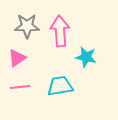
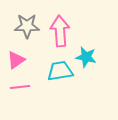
pink triangle: moved 1 px left, 2 px down
cyan trapezoid: moved 15 px up
